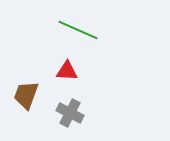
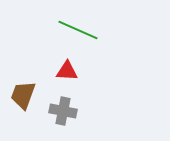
brown trapezoid: moved 3 px left
gray cross: moved 7 px left, 2 px up; rotated 16 degrees counterclockwise
